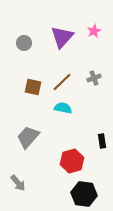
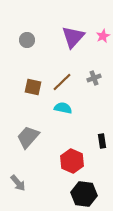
pink star: moved 9 px right, 5 px down
purple triangle: moved 11 px right
gray circle: moved 3 px right, 3 px up
red hexagon: rotated 20 degrees counterclockwise
